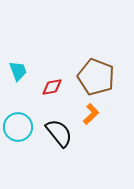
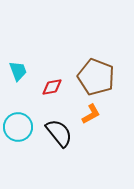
orange L-shape: rotated 15 degrees clockwise
